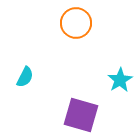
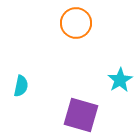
cyan semicircle: moved 4 px left, 9 px down; rotated 15 degrees counterclockwise
